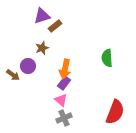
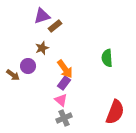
orange arrow: rotated 48 degrees counterclockwise
